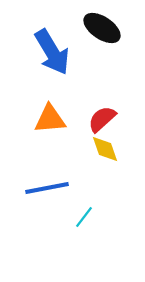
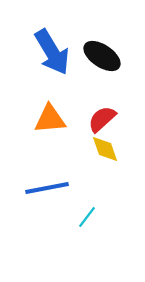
black ellipse: moved 28 px down
cyan line: moved 3 px right
